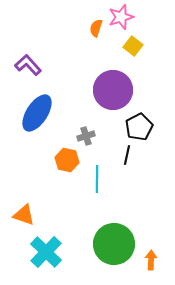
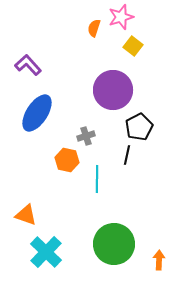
orange semicircle: moved 2 px left
orange triangle: moved 2 px right
orange arrow: moved 8 px right
